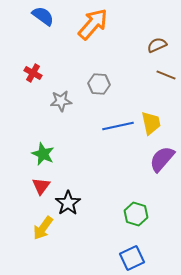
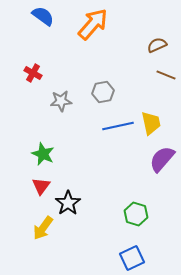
gray hexagon: moved 4 px right, 8 px down; rotated 15 degrees counterclockwise
